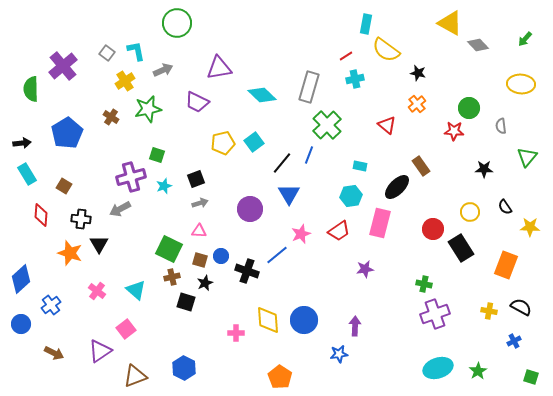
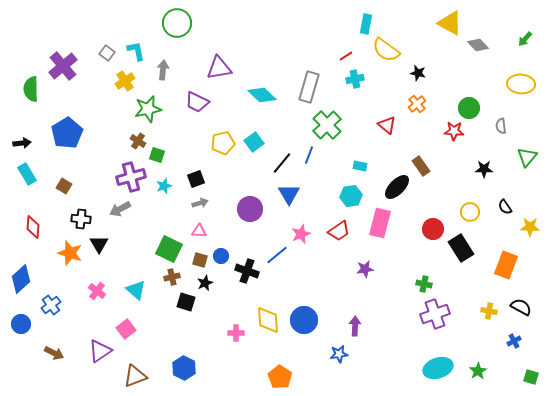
gray arrow at (163, 70): rotated 60 degrees counterclockwise
brown cross at (111, 117): moved 27 px right, 24 px down
red diamond at (41, 215): moved 8 px left, 12 px down
